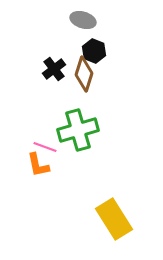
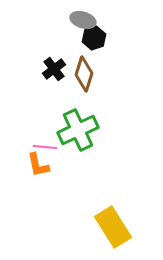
black hexagon: moved 13 px up; rotated 20 degrees clockwise
green cross: rotated 9 degrees counterclockwise
pink line: rotated 15 degrees counterclockwise
yellow rectangle: moved 1 px left, 8 px down
